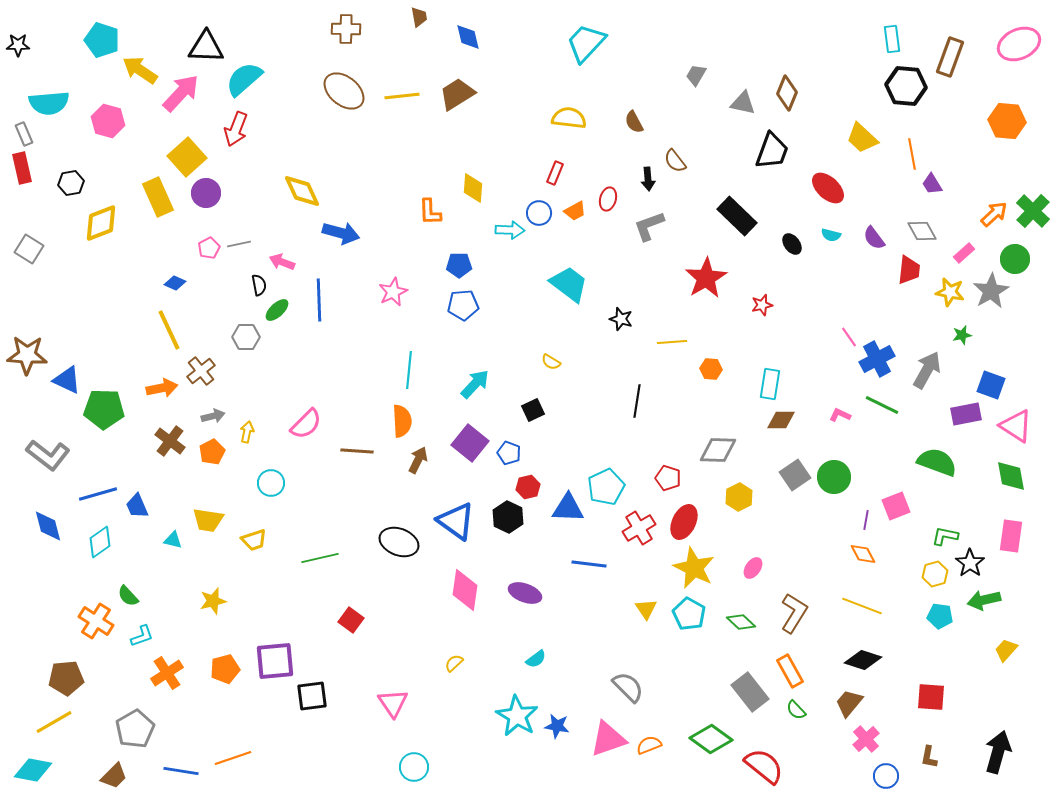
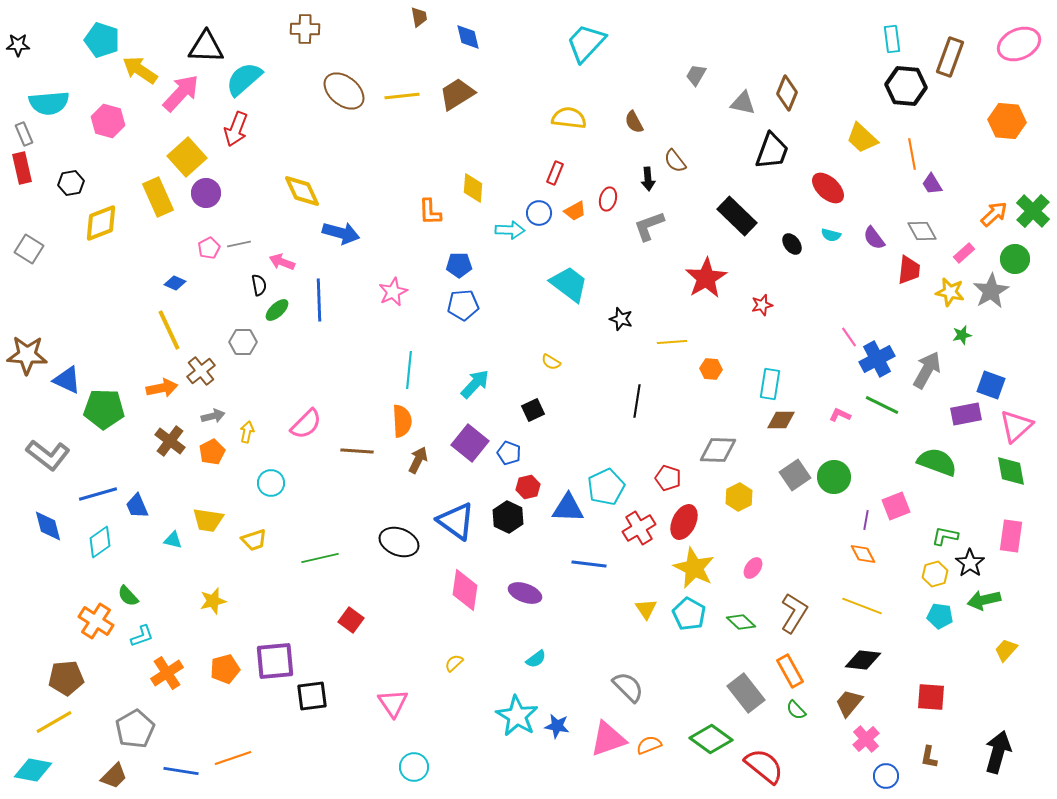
brown cross at (346, 29): moved 41 px left
gray hexagon at (246, 337): moved 3 px left, 5 px down
pink triangle at (1016, 426): rotated 45 degrees clockwise
green diamond at (1011, 476): moved 5 px up
black diamond at (863, 660): rotated 12 degrees counterclockwise
gray rectangle at (750, 692): moved 4 px left, 1 px down
